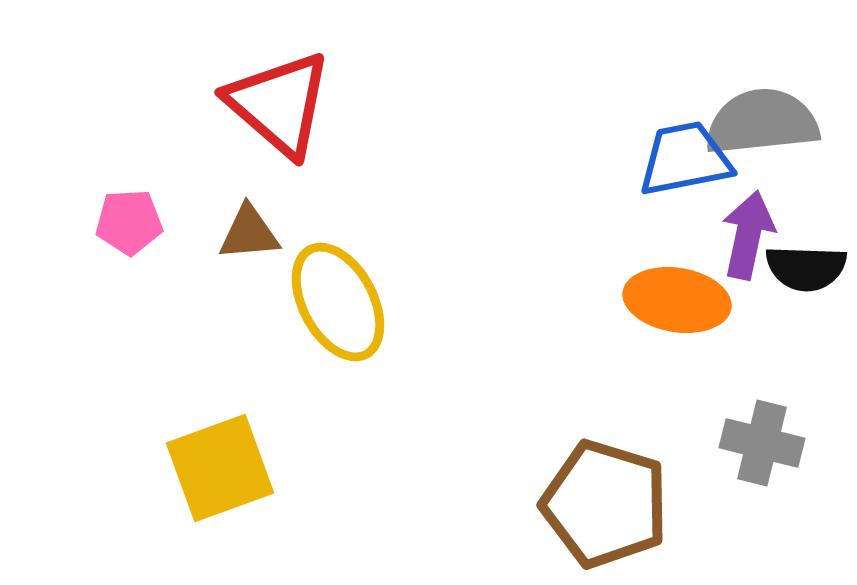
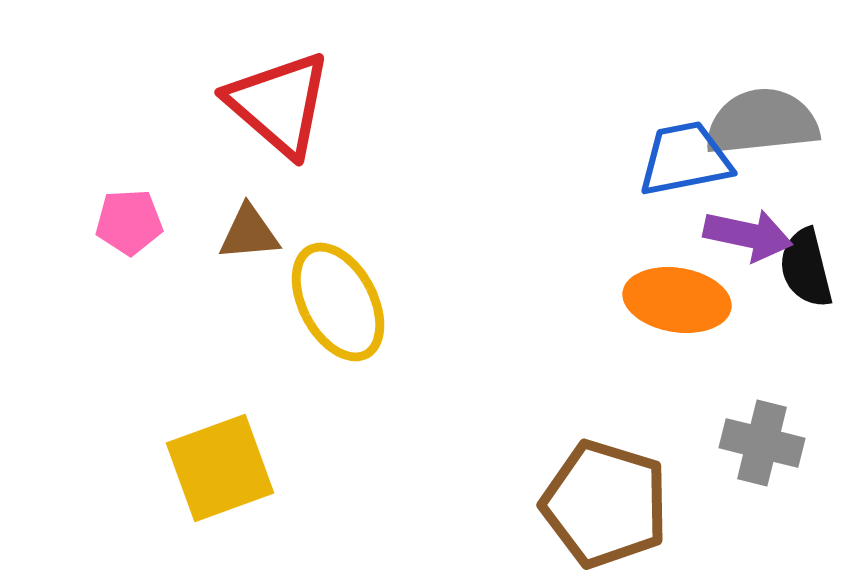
purple arrow: rotated 90 degrees clockwise
black semicircle: rotated 74 degrees clockwise
